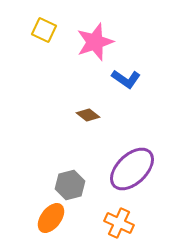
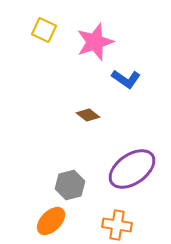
purple ellipse: rotated 9 degrees clockwise
orange ellipse: moved 3 px down; rotated 8 degrees clockwise
orange cross: moved 2 px left, 2 px down; rotated 16 degrees counterclockwise
